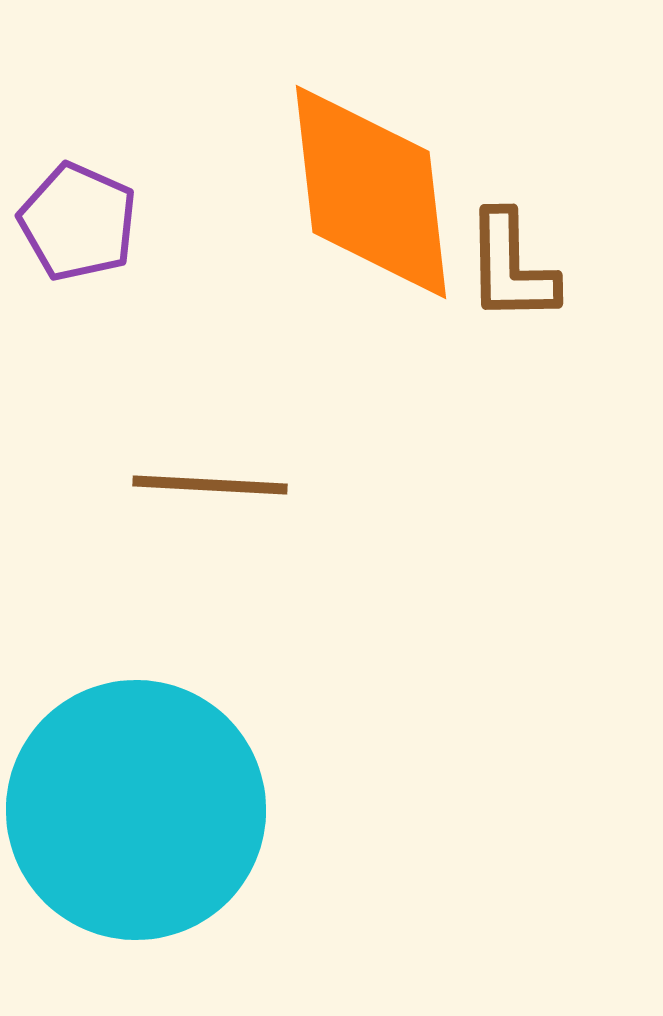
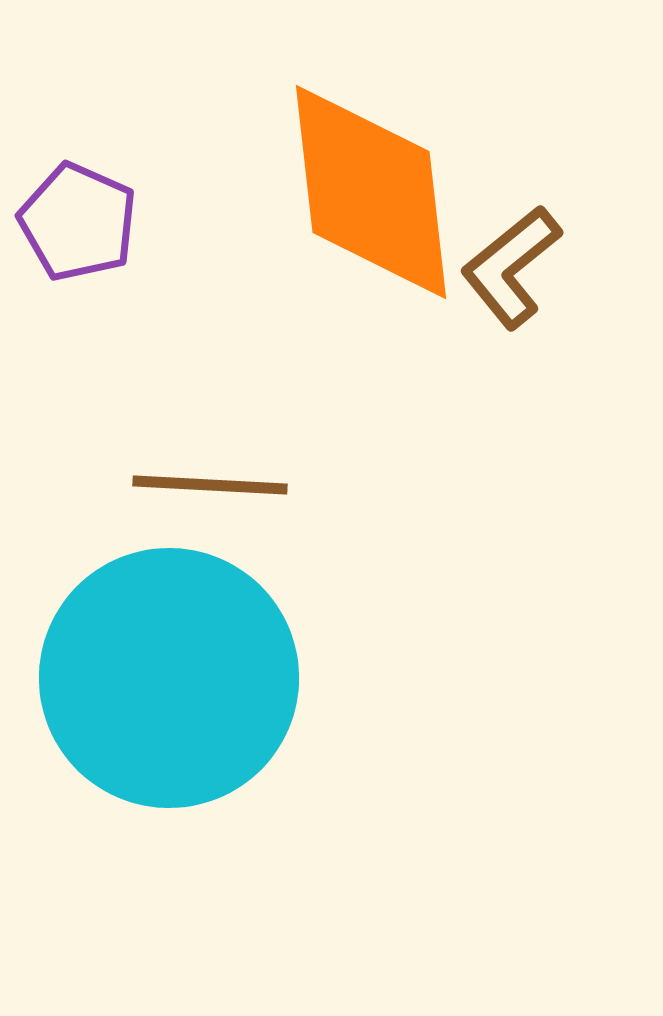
brown L-shape: rotated 52 degrees clockwise
cyan circle: moved 33 px right, 132 px up
